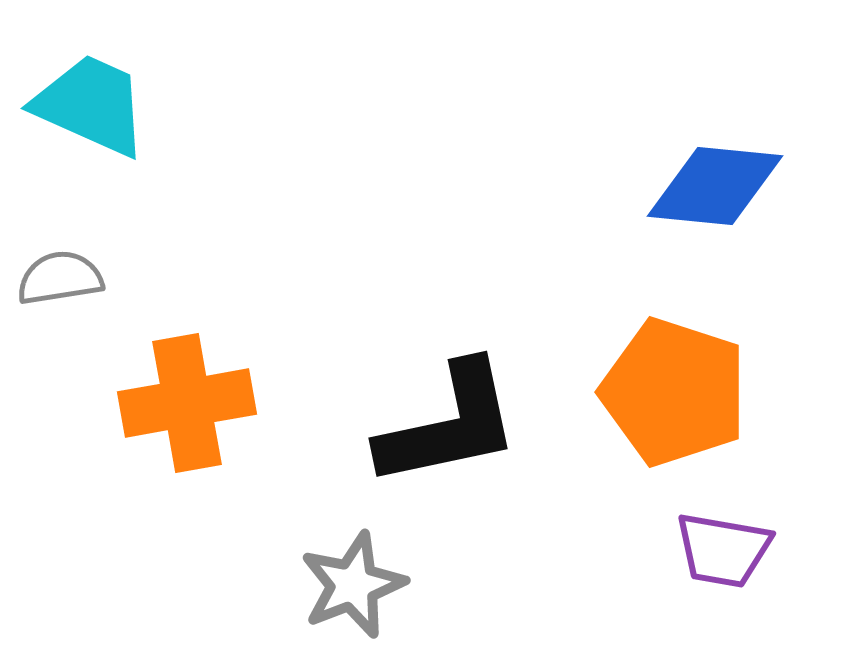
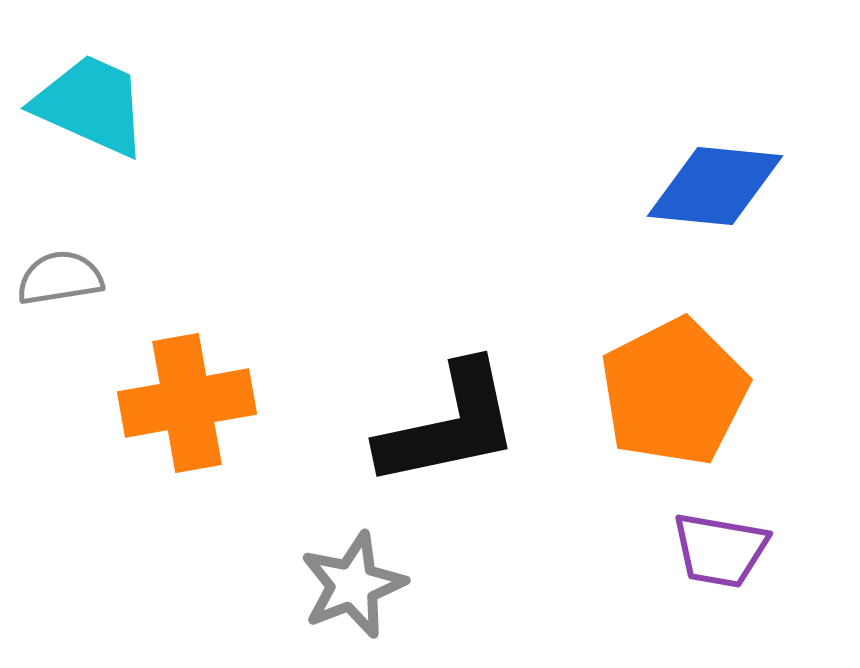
orange pentagon: rotated 27 degrees clockwise
purple trapezoid: moved 3 px left
